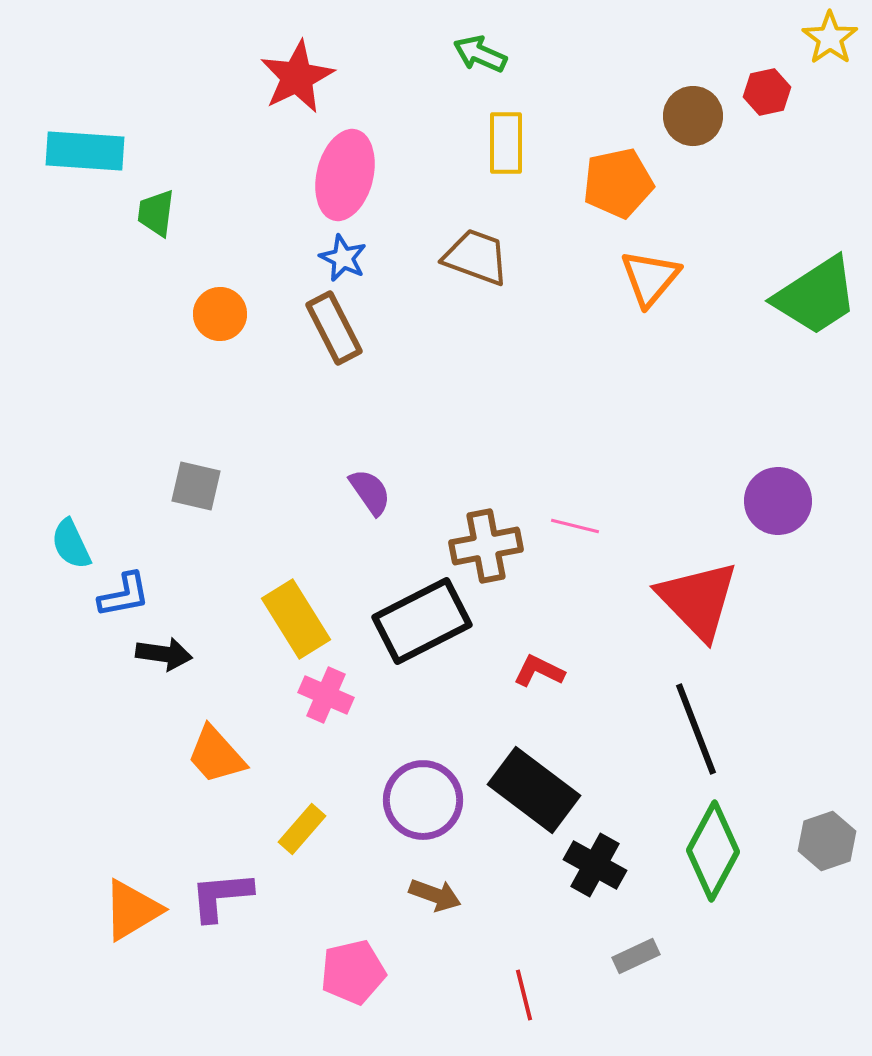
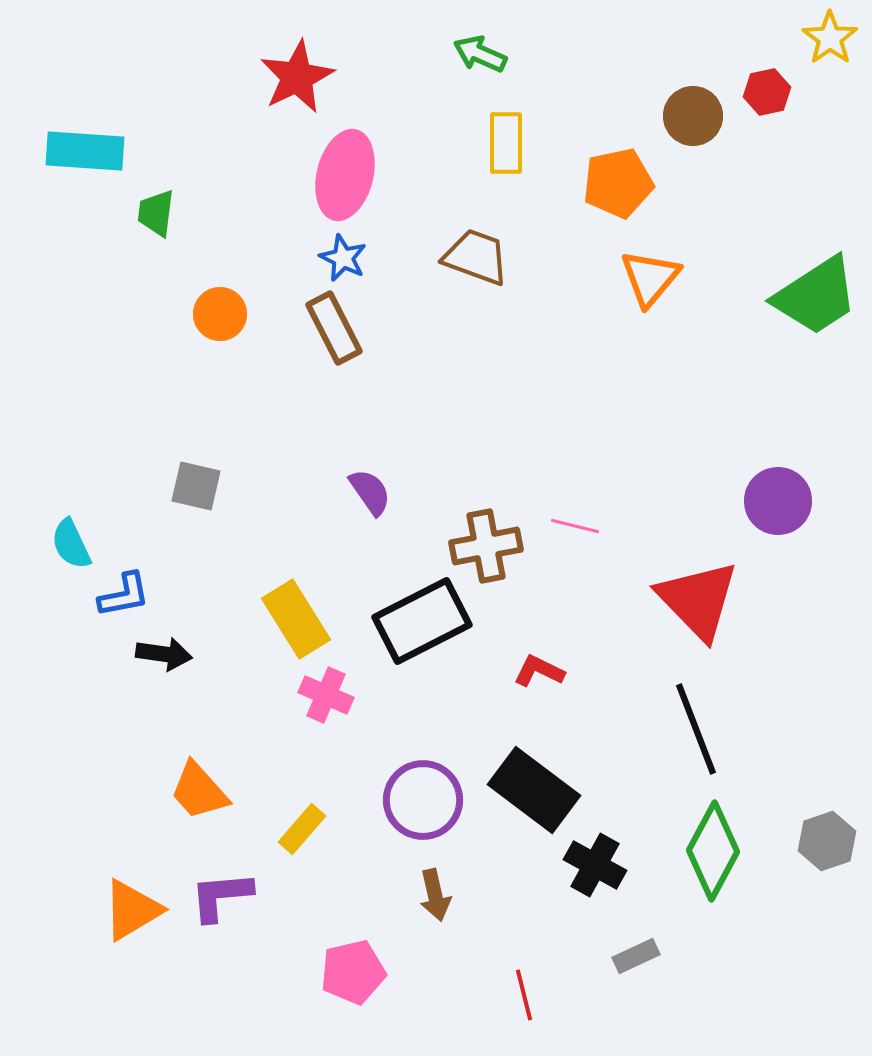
orange trapezoid at (216, 755): moved 17 px left, 36 px down
brown arrow at (435, 895): rotated 57 degrees clockwise
